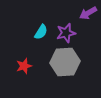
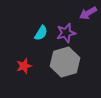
cyan semicircle: moved 1 px down
gray hexagon: rotated 12 degrees counterclockwise
